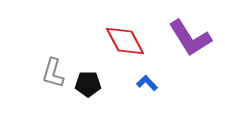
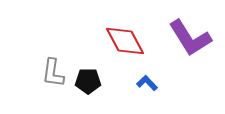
gray L-shape: rotated 8 degrees counterclockwise
black pentagon: moved 3 px up
